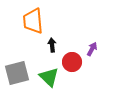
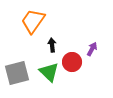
orange trapezoid: rotated 40 degrees clockwise
green triangle: moved 5 px up
